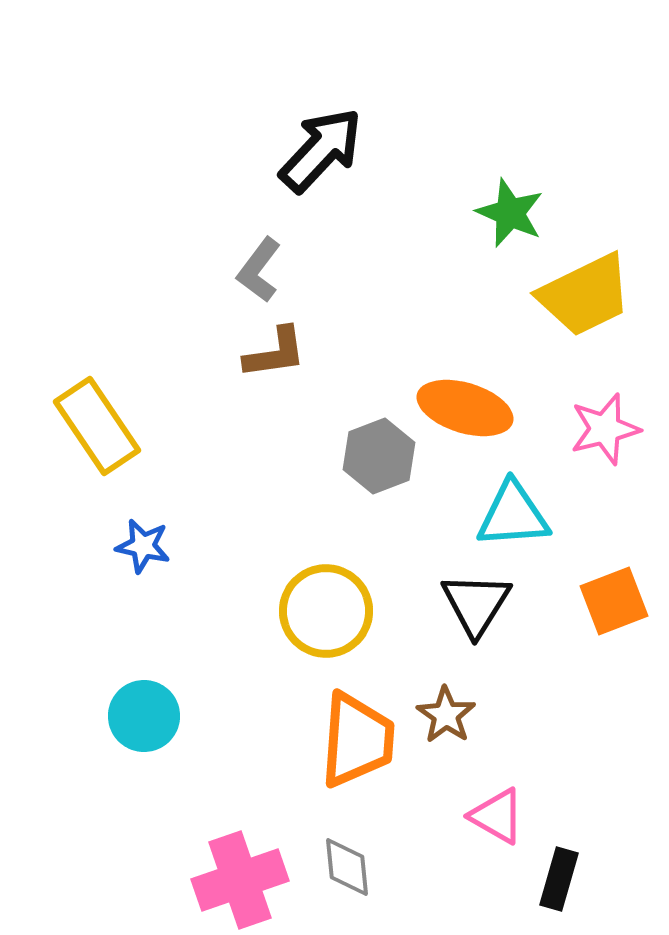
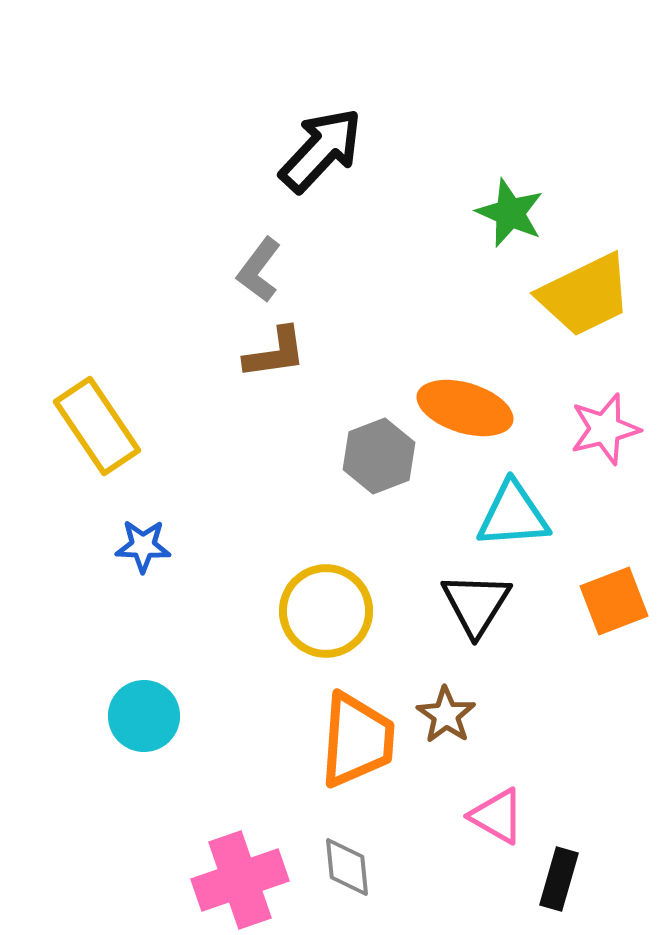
blue star: rotated 10 degrees counterclockwise
